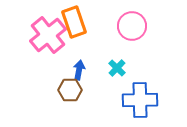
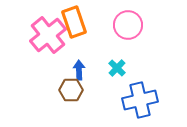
pink circle: moved 4 px left, 1 px up
blue arrow: rotated 12 degrees counterclockwise
brown hexagon: moved 1 px right
blue cross: rotated 12 degrees counterclockwise
